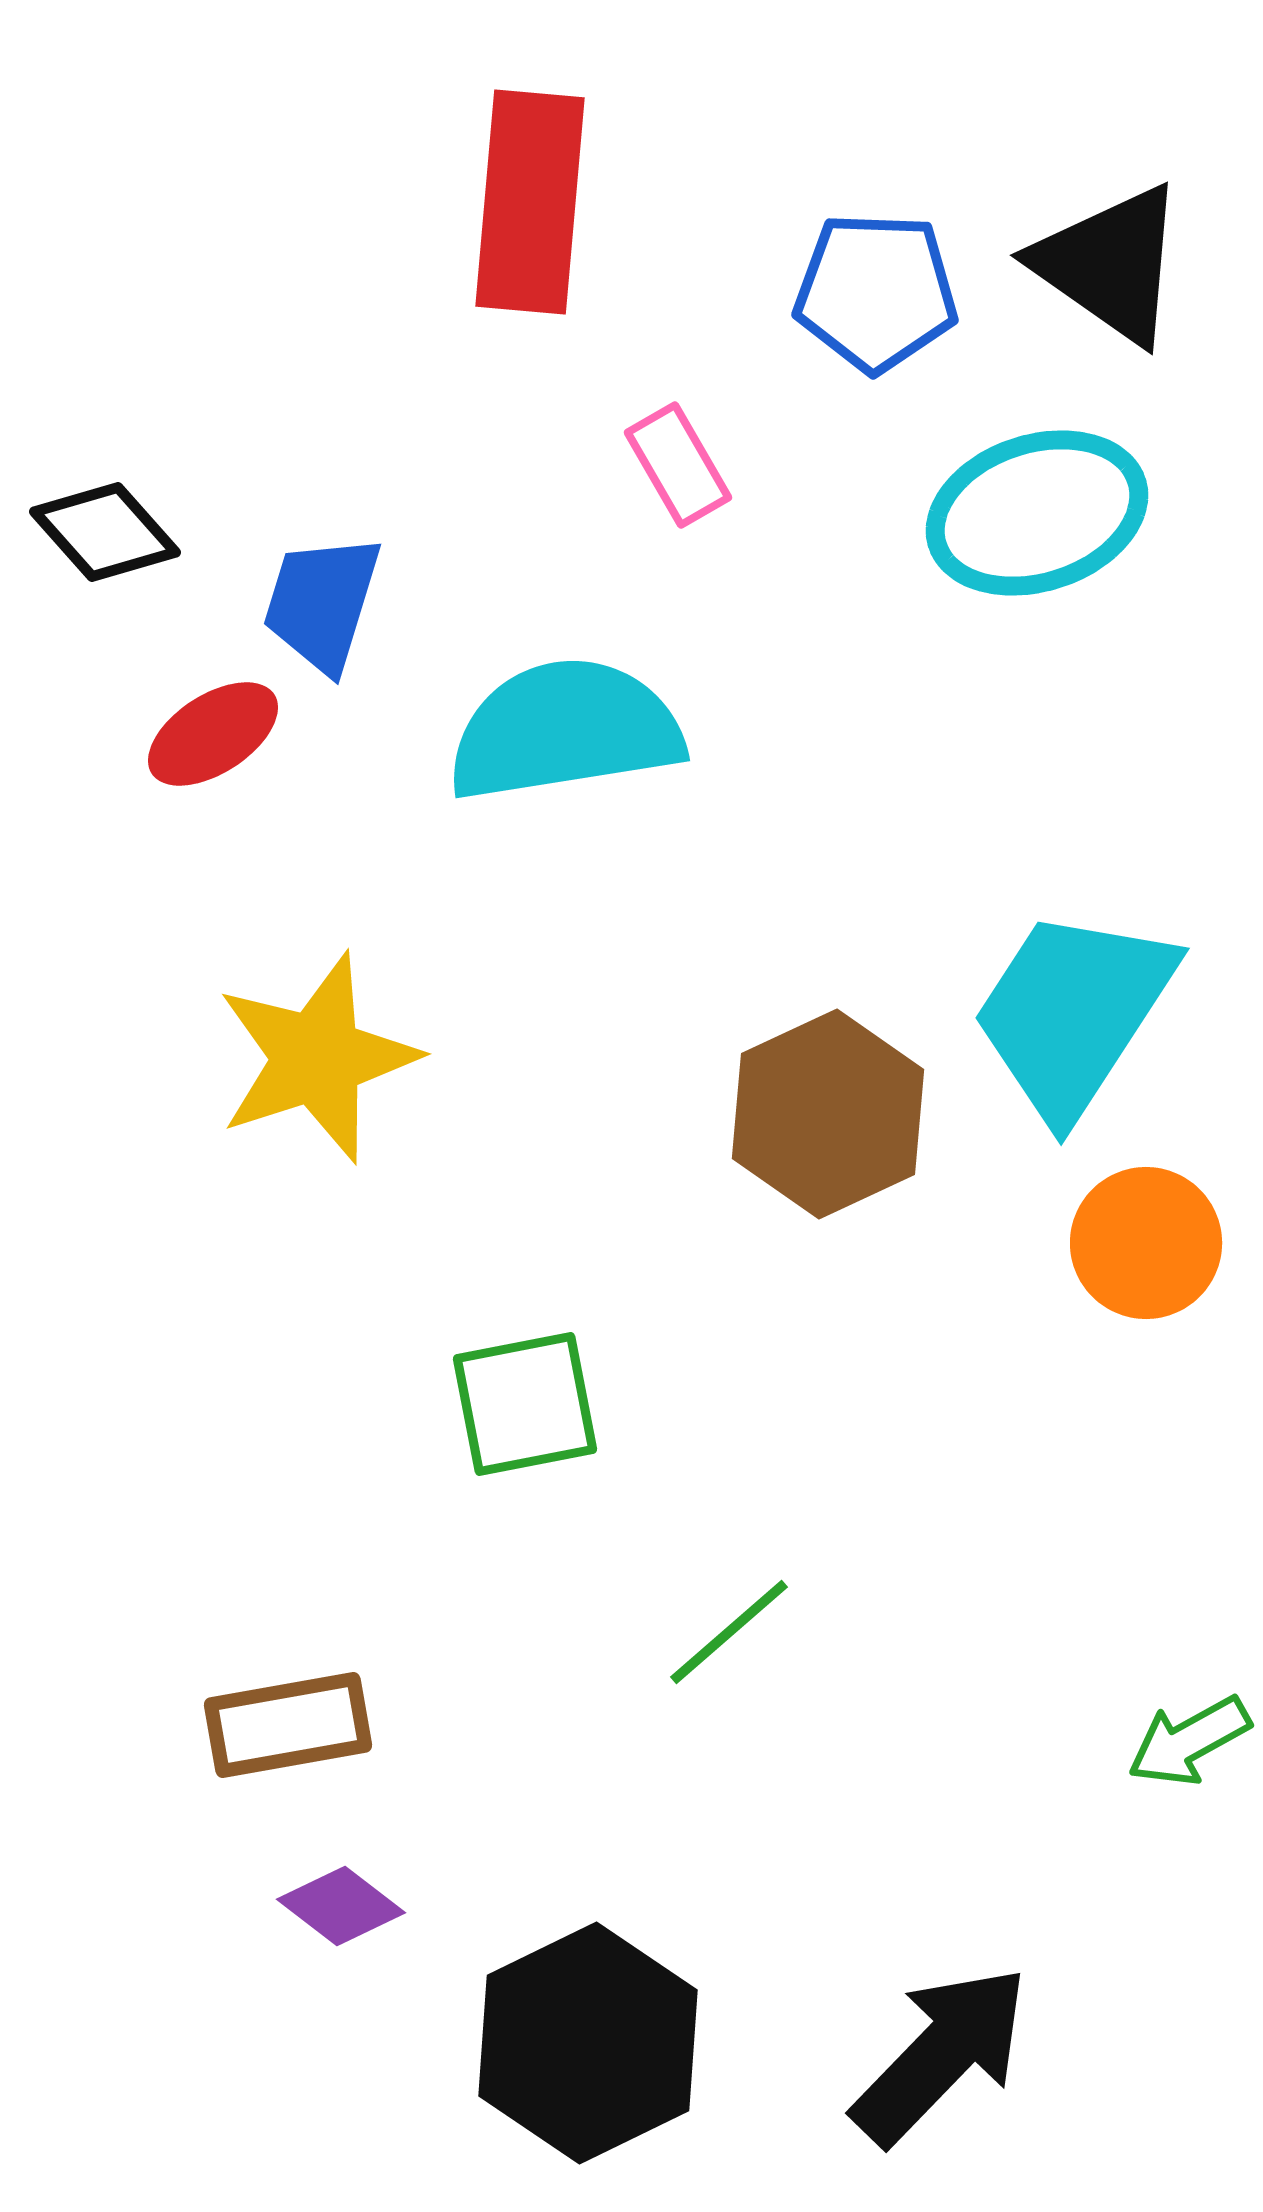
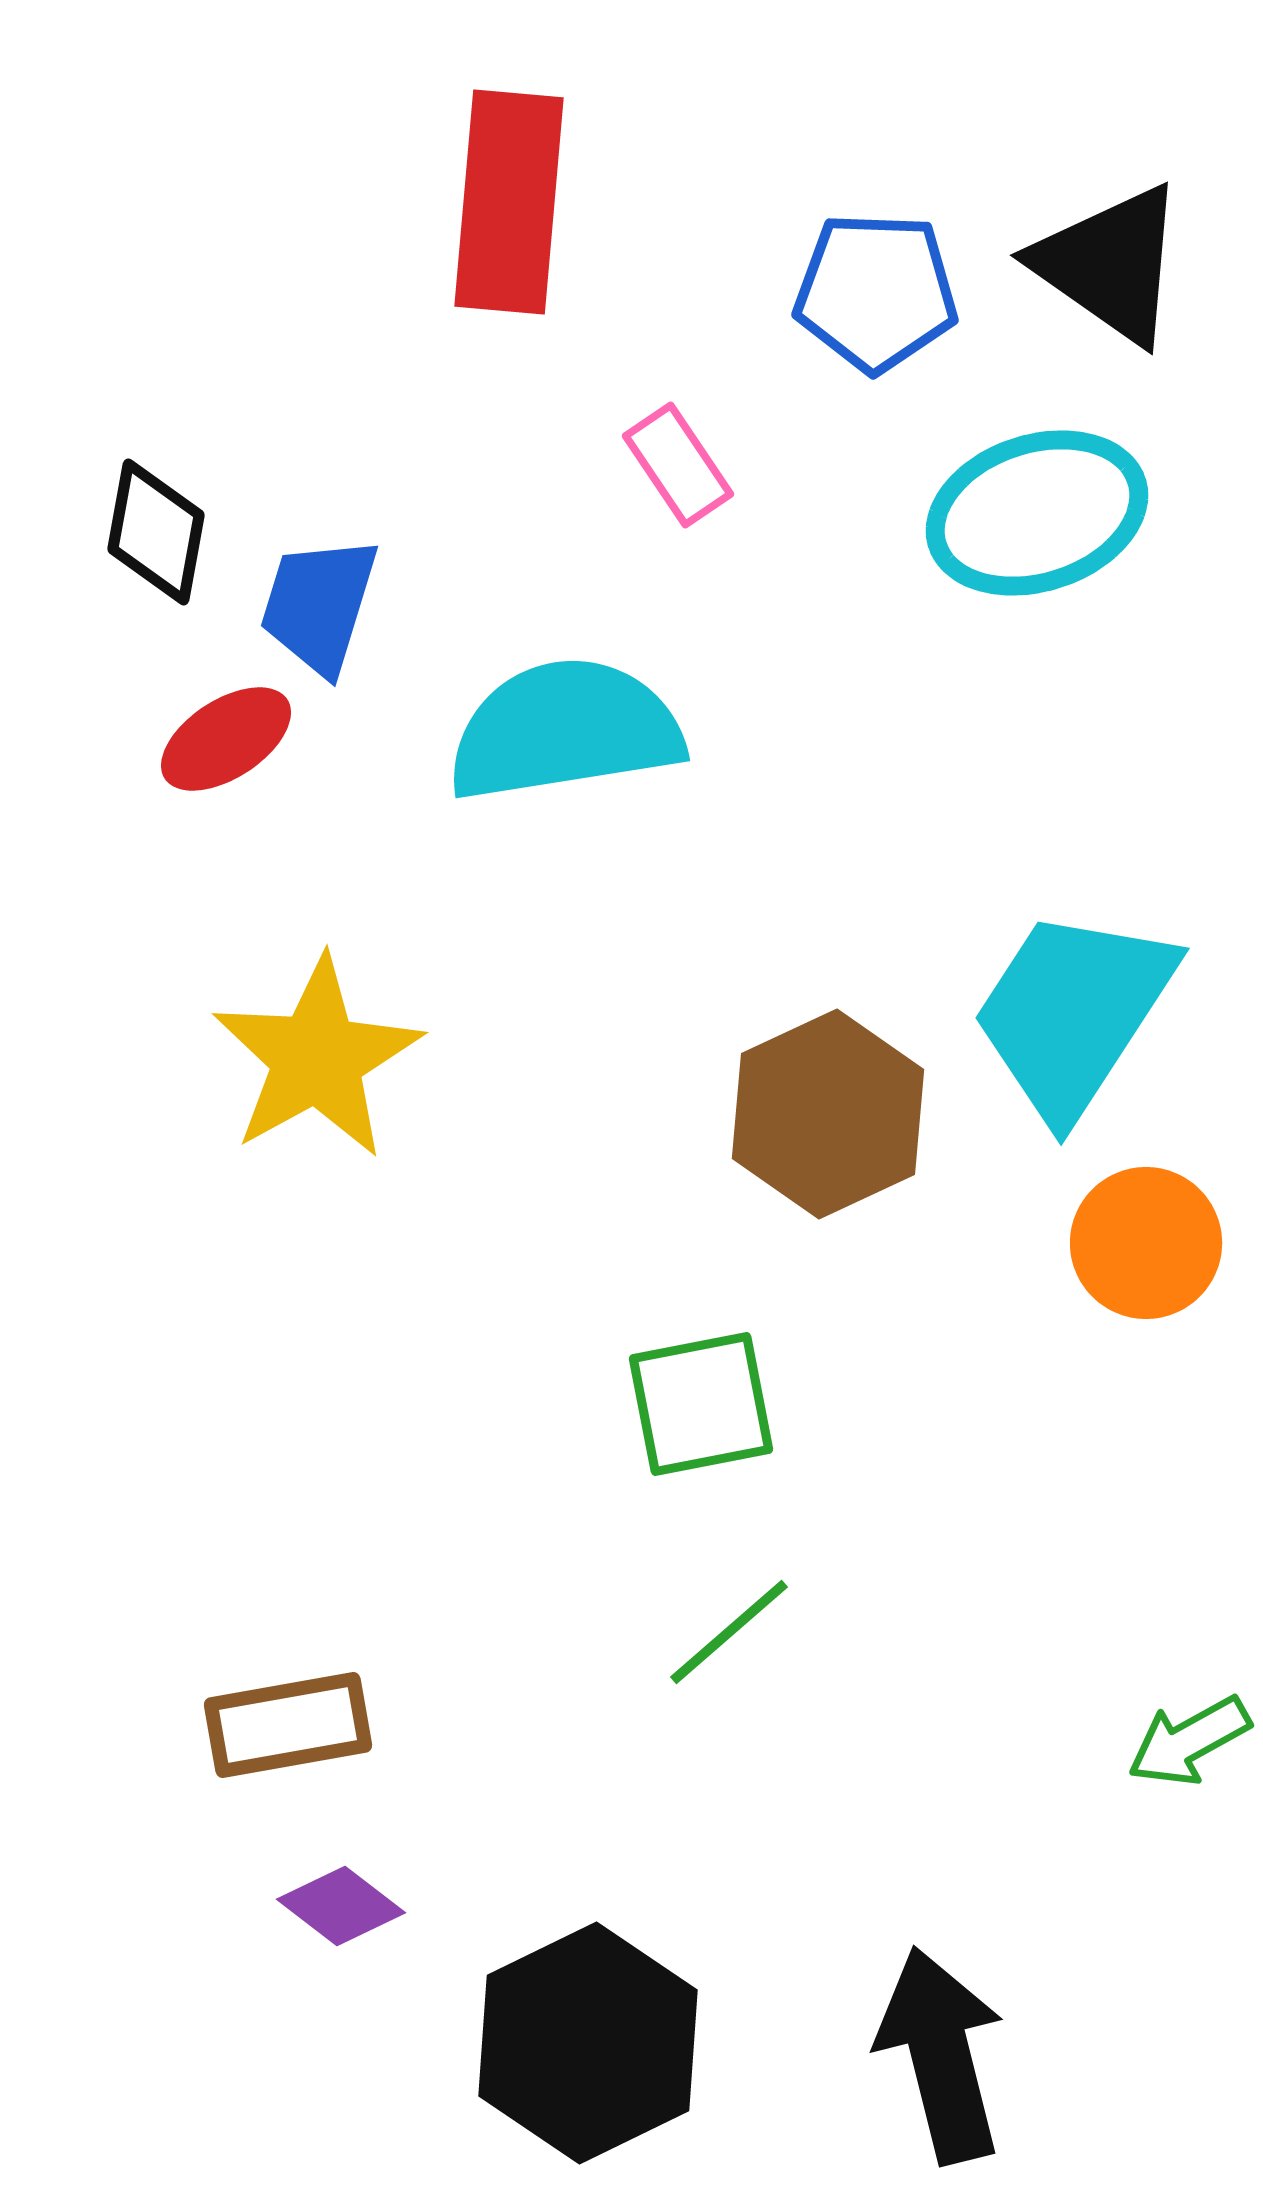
red rectangle: moved 21 px left
pink rectangle: rotated 4 degrees counterclockwise
black diamond: moved 51 px right; rotated 52 degrees clockwise
blue trapezoid: moved 3 px left, 2 px down
red ellipse: moved 13 px right, 5 px down
yellow star: rotated 11 degrees counterclockwise
green square: moved 176 px right
black arrow: rotated 58 degrees counterclockwise
